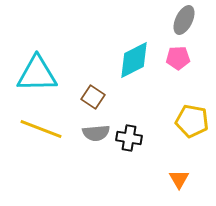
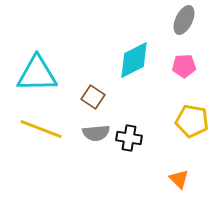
pink pentagon: moved 6 px right, 8 px down
orange triangle: rotated 15 degrees counterclockwise
